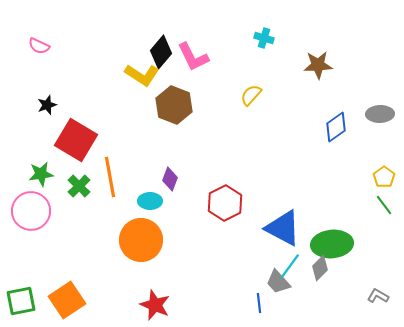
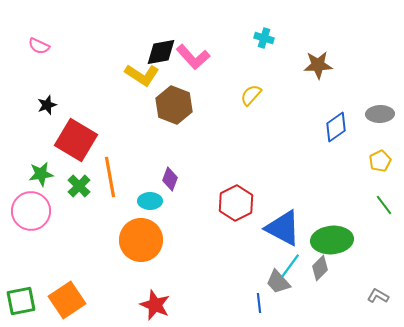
black diamond: rotated 40 degrees clockwise
pink L-shape: rotated 16 degrees counterclockwise
yellow pentagon: moved 4 px left, 16 px up; rotated 10 degrees clockwise
red hexagon: moved 11 px right
green ellipse: moved 4 px up
